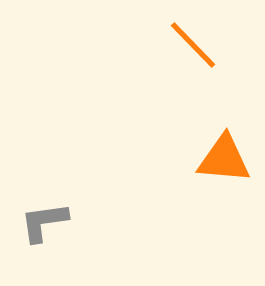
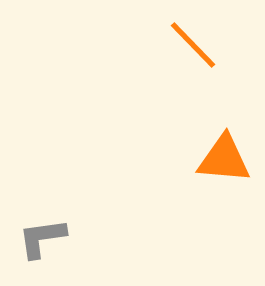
gray L-shape: moved 2 px left, 16 px down
